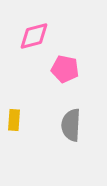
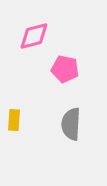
gray semicircle: moved 1 px up
